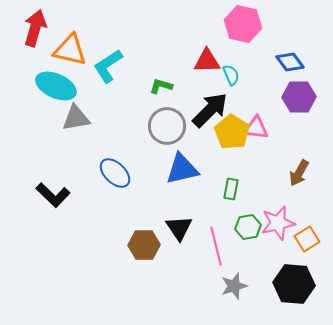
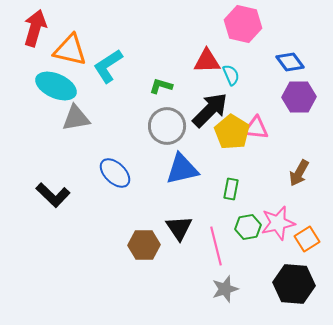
gray star: moved 9 px left, 3 px down
